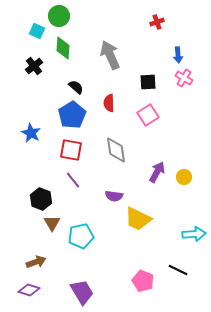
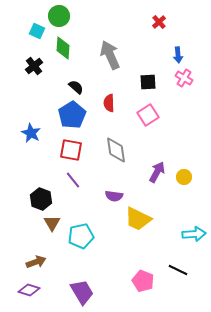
red cross: moved 2 px right; rotated 24 degrees counterclockwise
